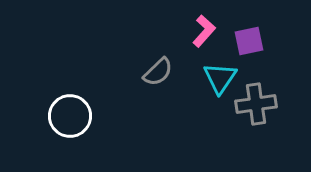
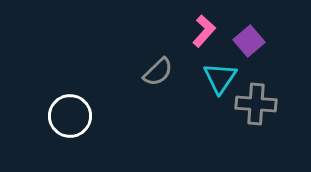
purple square: rotated 28 degrees counterclockwise
gray cross: rotated 12 degrees clockwise
